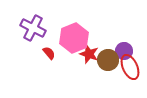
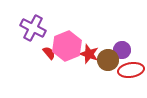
pink hexagon: moved 7 px left, 8 px down
purple circle: moved 2 px left, 1 px up
red ellipse: moved 1 px right, 3 px down; rotated 75 degrees counterclockwise
